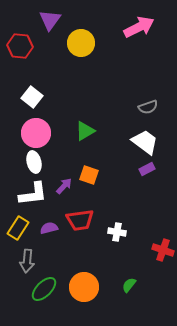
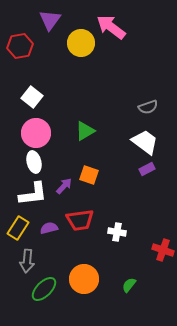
pink arrow: moved 28 px left; rotated 116 degrees counterclockwise
red hexagon: rotated 15 degrees counterclockwise
orange circle: moved 8 px up
